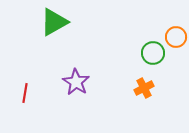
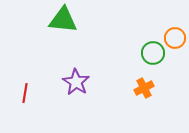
green triangle: moved 9 px right, 2 px up; rotated 36 degrees clockwise
orange circle: moved 1 px left, 1 px down
